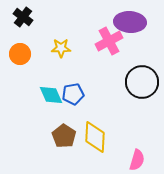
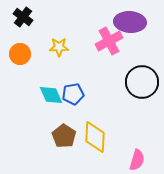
yellow star: moved 2 px left, 1 px up
